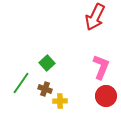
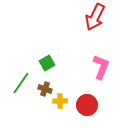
green square: rotated 14 degrees clockwise
red circle: moved 19 px left, 9 px down
